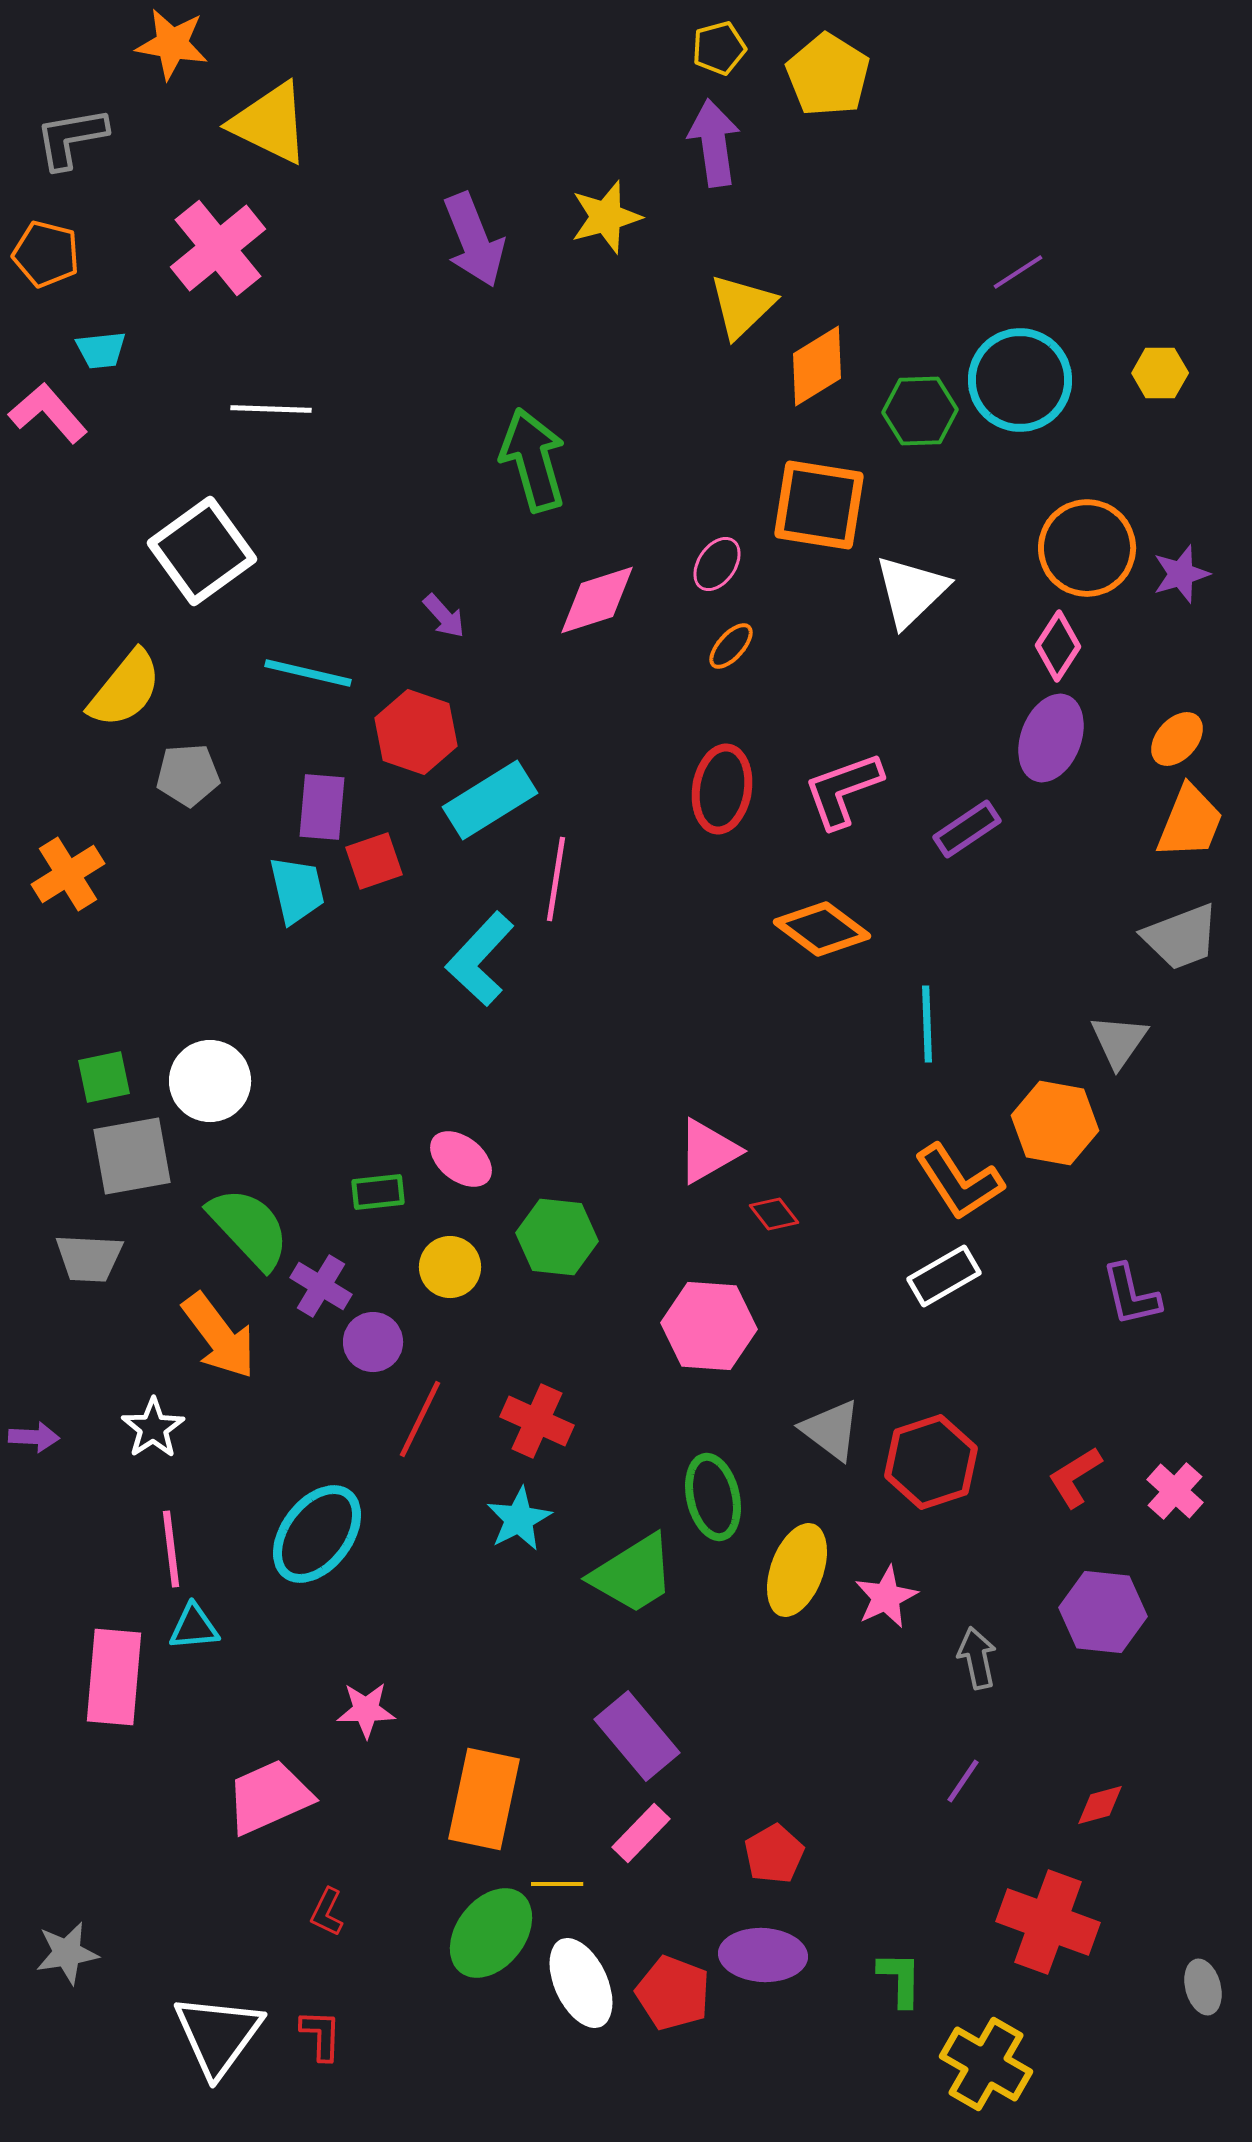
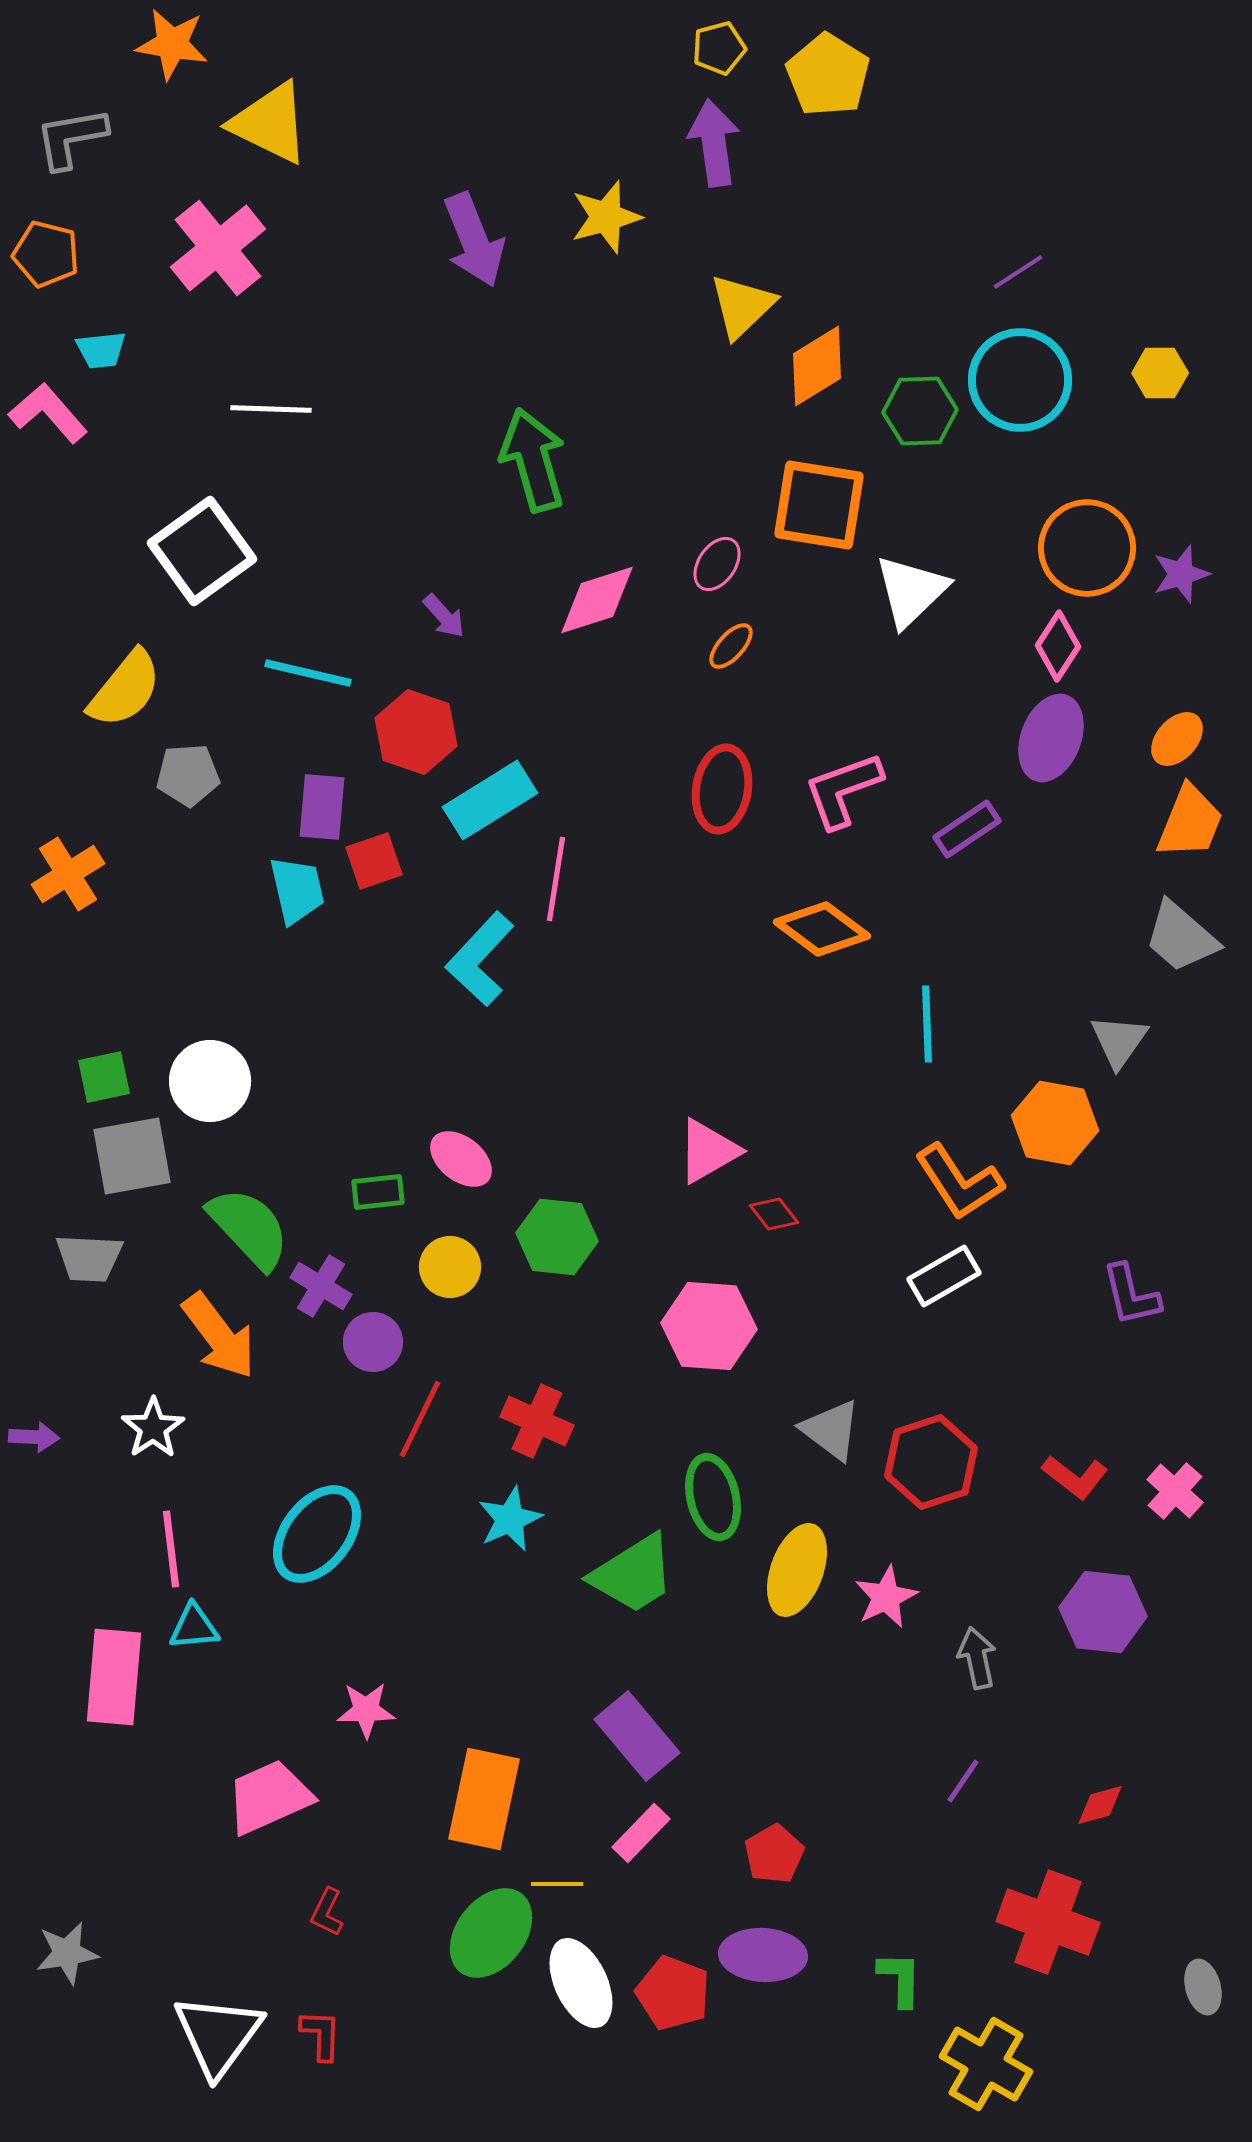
gray trapezoid at (1181, 937): rotated 62 degrees clockwise
red L-shape at (1075, 1477): rotated 110 degrees counterclockwise
cyan star at (519, 1519): moved 9 px left; rotated 4 degrees clockwise
